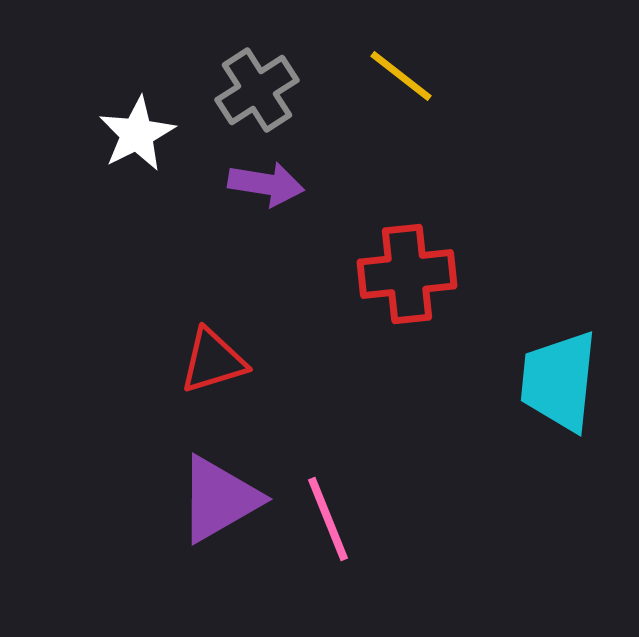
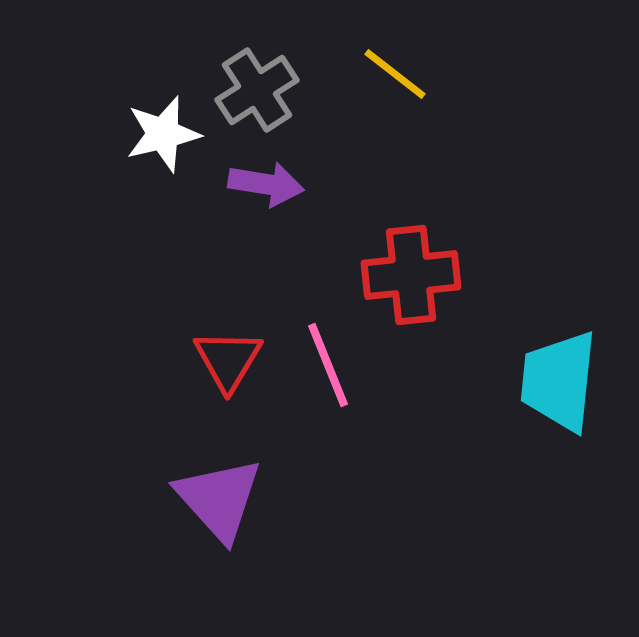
yellow line: moved 6 px left, 2 px up
white star: moved 26 px right; rotated 14 degrees clockwise
red cross: moved 4 px right, 1 px down
red triangle: moved 15 px right, 1 px up; rotated 42 degrees counterclockwise
purple triangle: rotated 42 degrees counterclockwise
pink line: moved 154 px up
